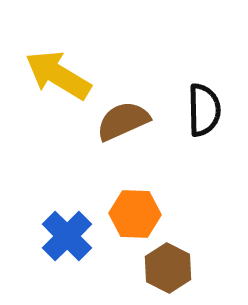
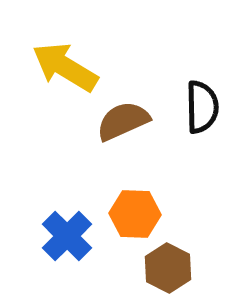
yellow arrow: moved 7 px right, 8 px up
black semicircle: moved 2 px left, 3 px up
